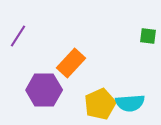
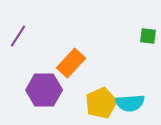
yellow pentagon: moved 1 px right, 1 px up
